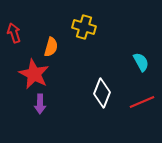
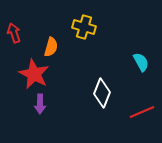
red line: moved 10 px down
